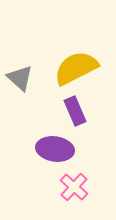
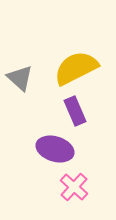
purple ellipse: rotated 9 degrees clockwise
